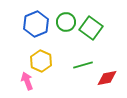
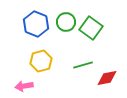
blue hexagon: rotated 15 degrees counterclockwise
yellow hexagon: rotated 20 degrees clockwise
pink arrow: moved 3 px left, 5 px down; rotated 78 degrees counterclockwise
